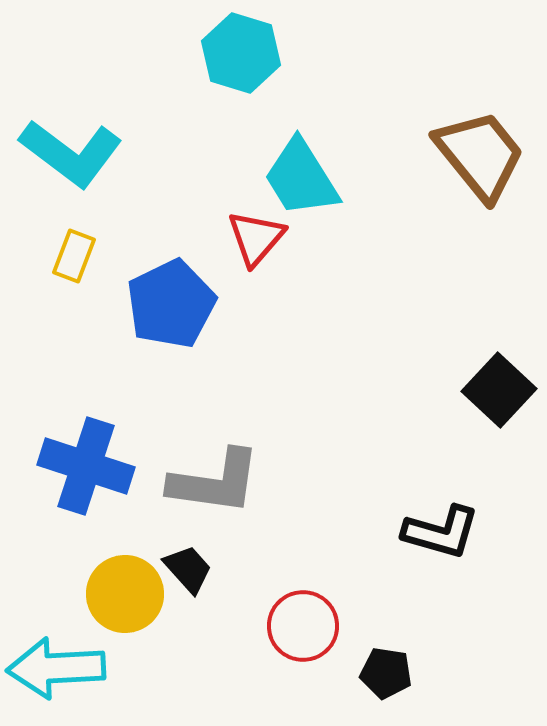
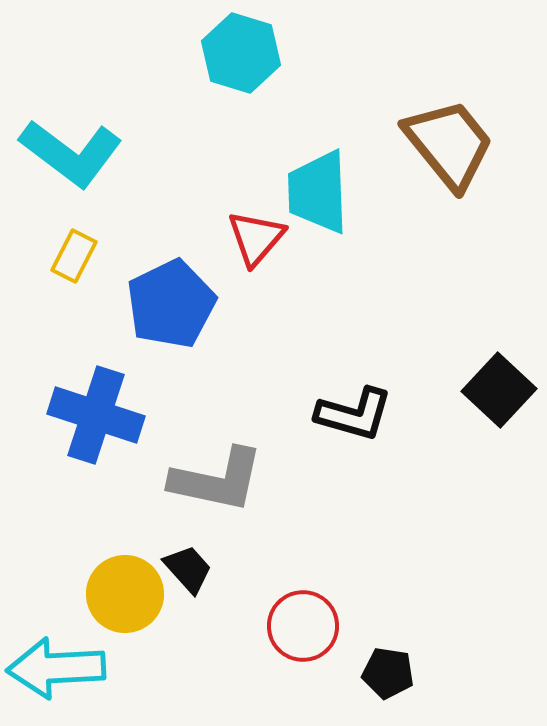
brown trapezoid: moved 31 px left, 11 px up
cyan trapezoid: moved 17 px right, 14 px down; rotated 30 degrees clockwise
yellow rectangle: rotated 6 degrees clockwise
blue cross: moved 10 px right, 51 px up
gray L-shape: moved 2 px right, 2 px up; rotated 4 degrees clockwise
black L-shape: moved 87 px left, 118 px up
black pentagon: moved 2 px right
